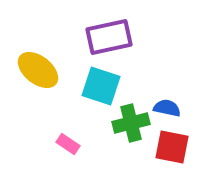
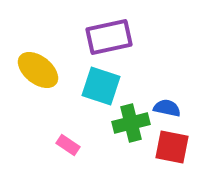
pink rectangle: moved 1 px down
